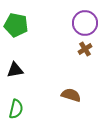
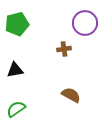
green pentagon: moved 1 px right, 1 px up; rotated 25 degrees counterclockwise
brown cross: moved 21 px left; rotated 24 degrees clockwise
brown semicircle: rotated 12 degrees clockwise
green semicircle: rotated 138 degrees counterclockwise
